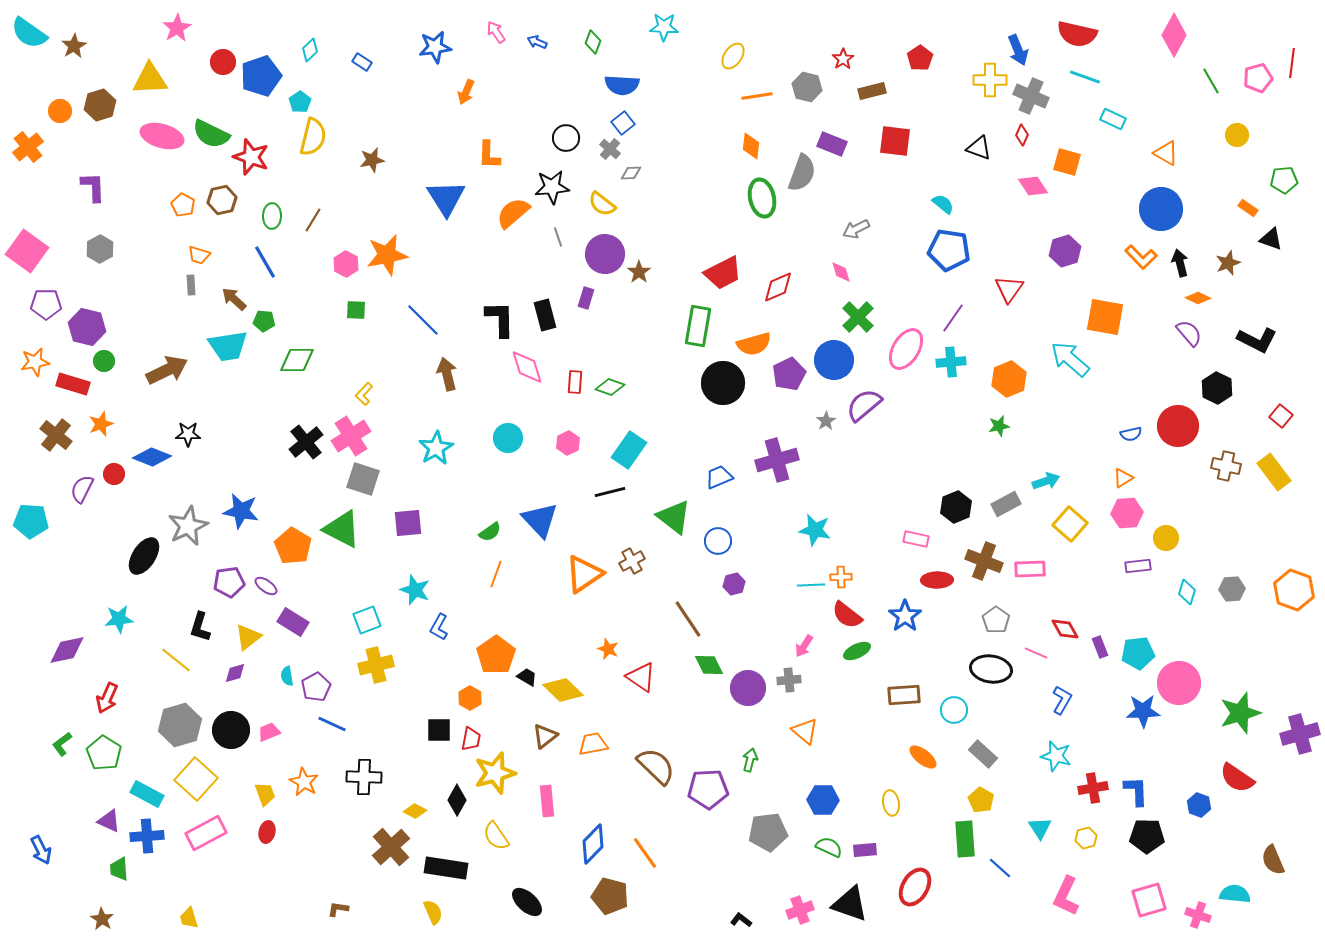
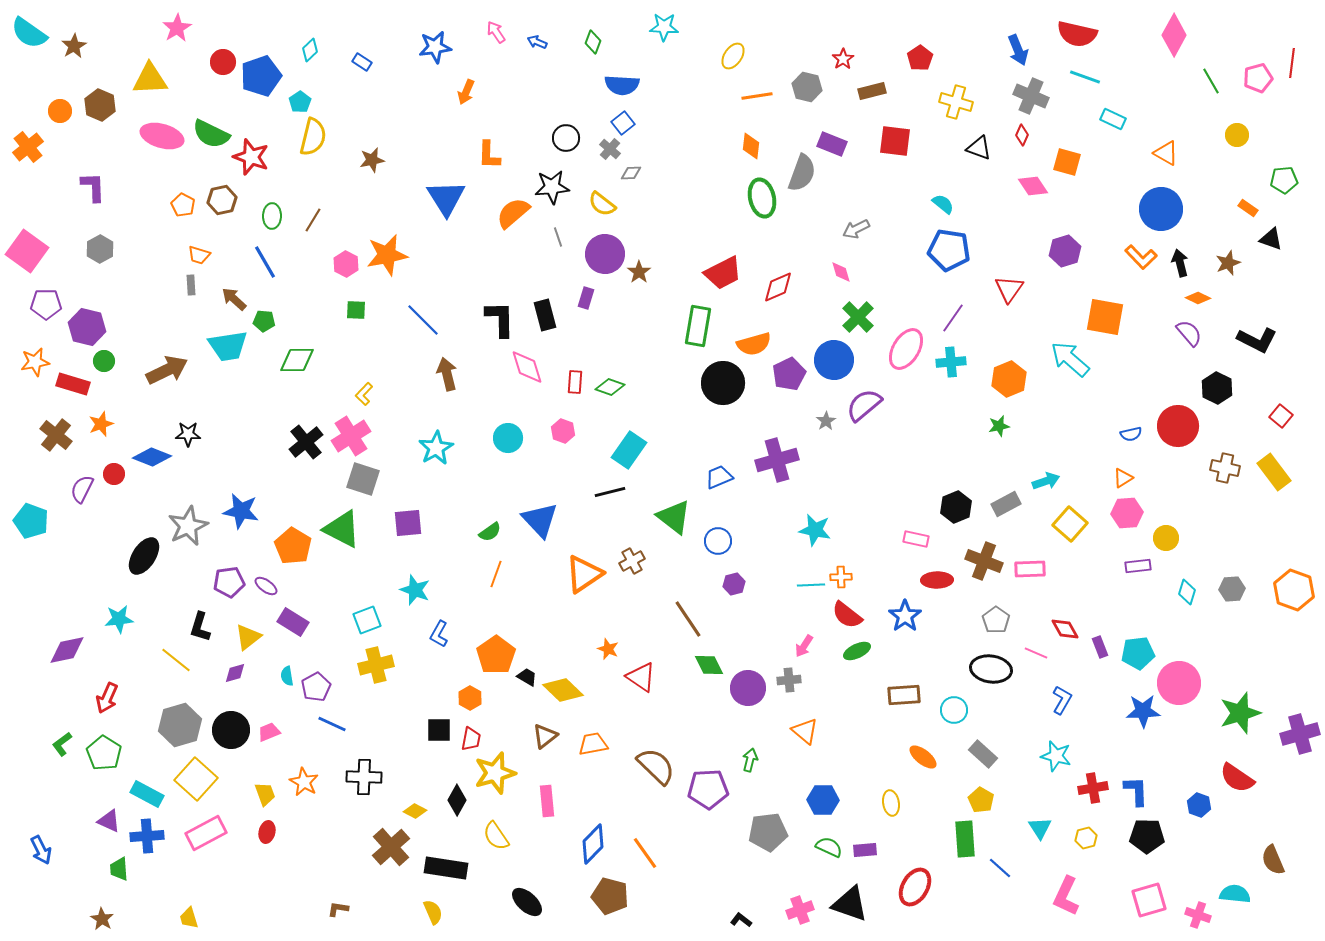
yellow cross at (990, 80): moved 34 px left, 22 px down; rotated 16 degrees clockwise
brown hexagon at (100, 105): rotated 20 degrees counterclockwise
pink hexagon at (568, 443): moved 5 px left, 12 px up; rotated 15 degrees counterclockwise
brown cross at (1226, 466): moved 1 px left, 2 px down
cyan pentagon at (31, 521): rotated 16 degrees clockwise
blue L-shape at (439, 627): moved 7 px down
